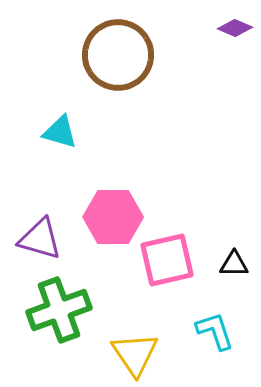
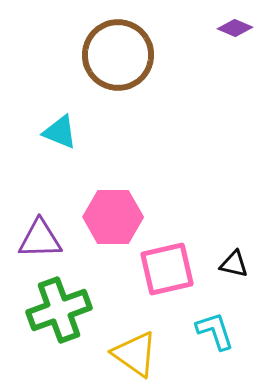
cyan triangle: rotated 6 degrees clockwise
purple triangle: rotated 18 degrees counterclockwise
pink square: moved 9 px down
black triangle: rotated 12 degrees clockwise
yellow triangle: rotated 21 degrees counterclockwise
